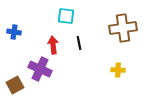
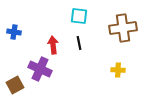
cyan square: moved 13 px right
